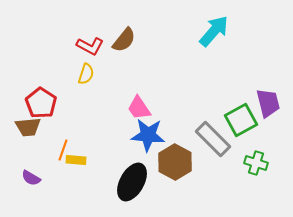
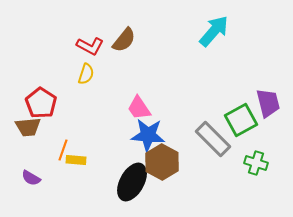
brown hexagon: moved 13 px left
